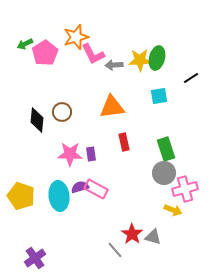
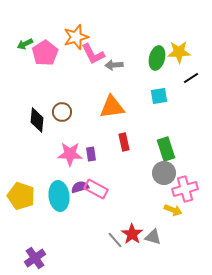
yellow star: moved 39 px right, 8 px up
gray line: moved 10 px up
